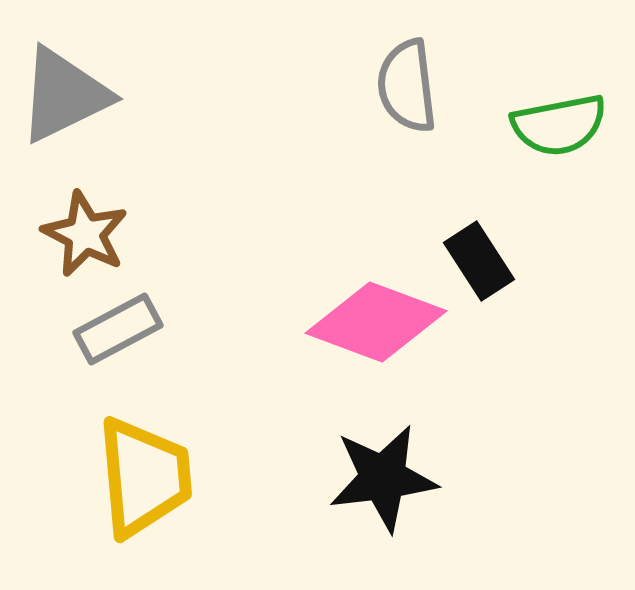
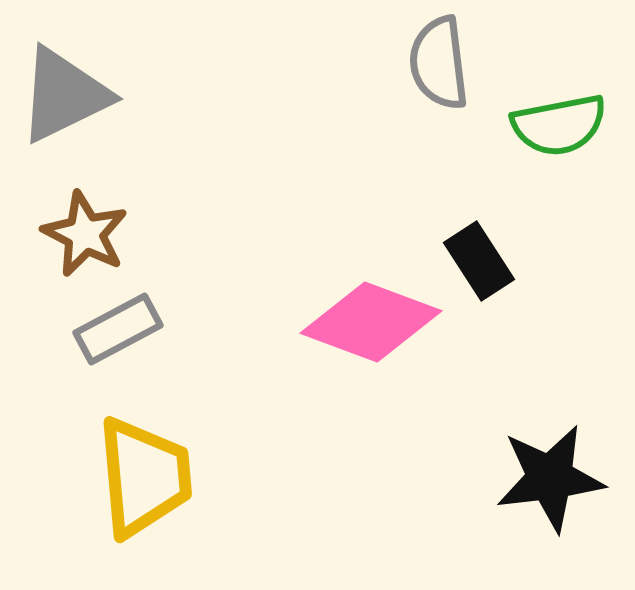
gray semicircle: moved 32 px right, 23 px up
pink diamond: moved 5 px left
black star: moved 167 px right
